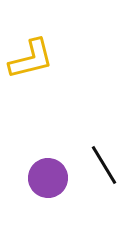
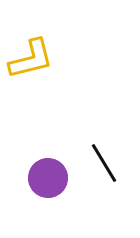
black line: moved 2 px up
